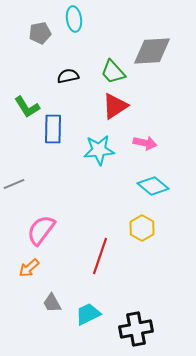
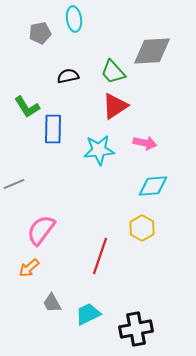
cyan diamond: rotated 44 degrees counterclockwise
